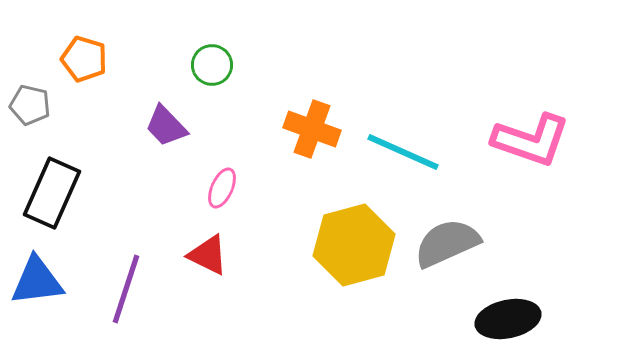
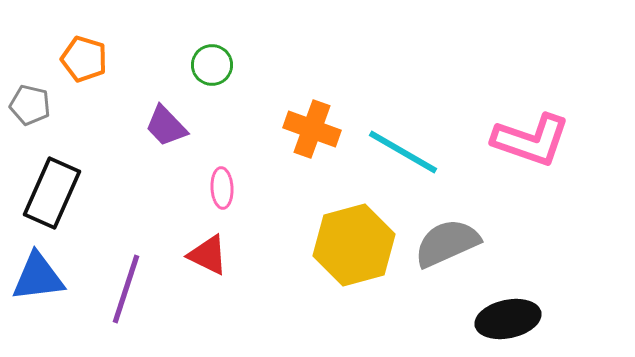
cyan line: rotated 6 degrees clockwise
pink ellipse: rotated 27 degrees counterclockwise
blue triangle: moved 1 px right, 4 px up
